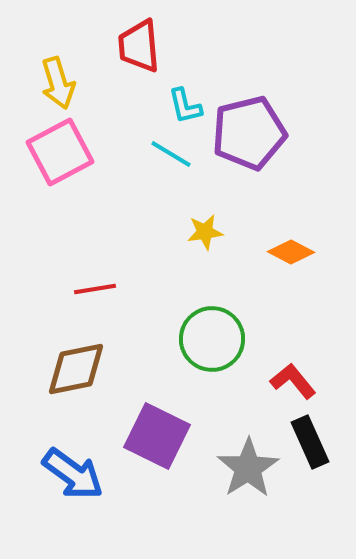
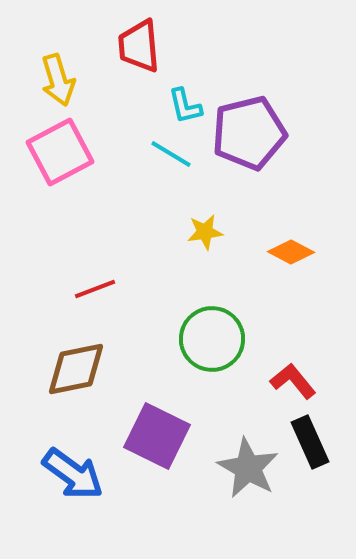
yellow arrow: moved 3 px up
red line: rotated 12 degrees counterclockwise
gray star: rotated 10 degrees counterclockwise
